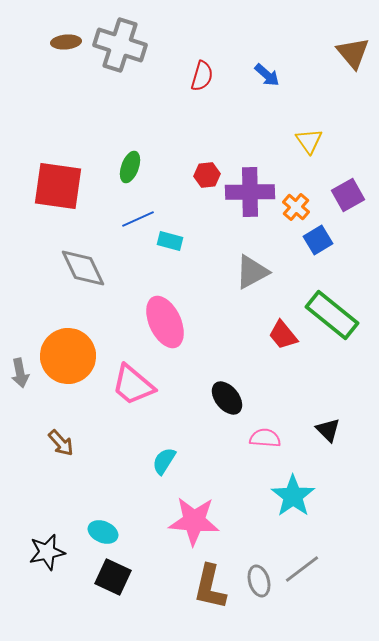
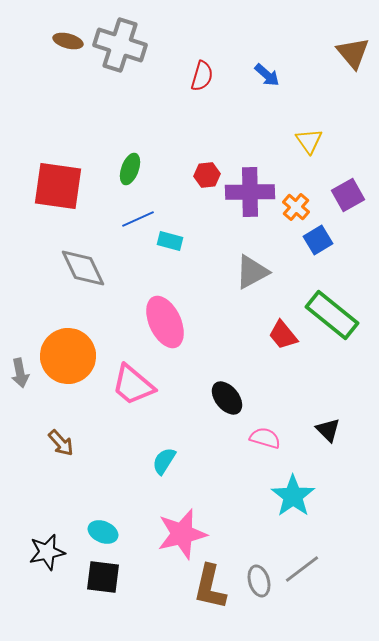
brown ellipse: moved 2 px right, 1 px up; rotated 20 degrees clockwise
green ellipse: moved 2 px down
pink semicircle: rotated 12 degrees clockwise
pink star: moved 12 px left, 13 px down; rotated 18 degrees counterclockwise
black square: moved 10 px left; rotated 18 degrees counterclockwise
